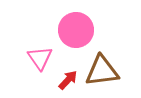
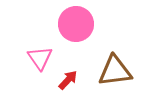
pink circle: moved 6 px up
brown triangle: moved 13 px right
